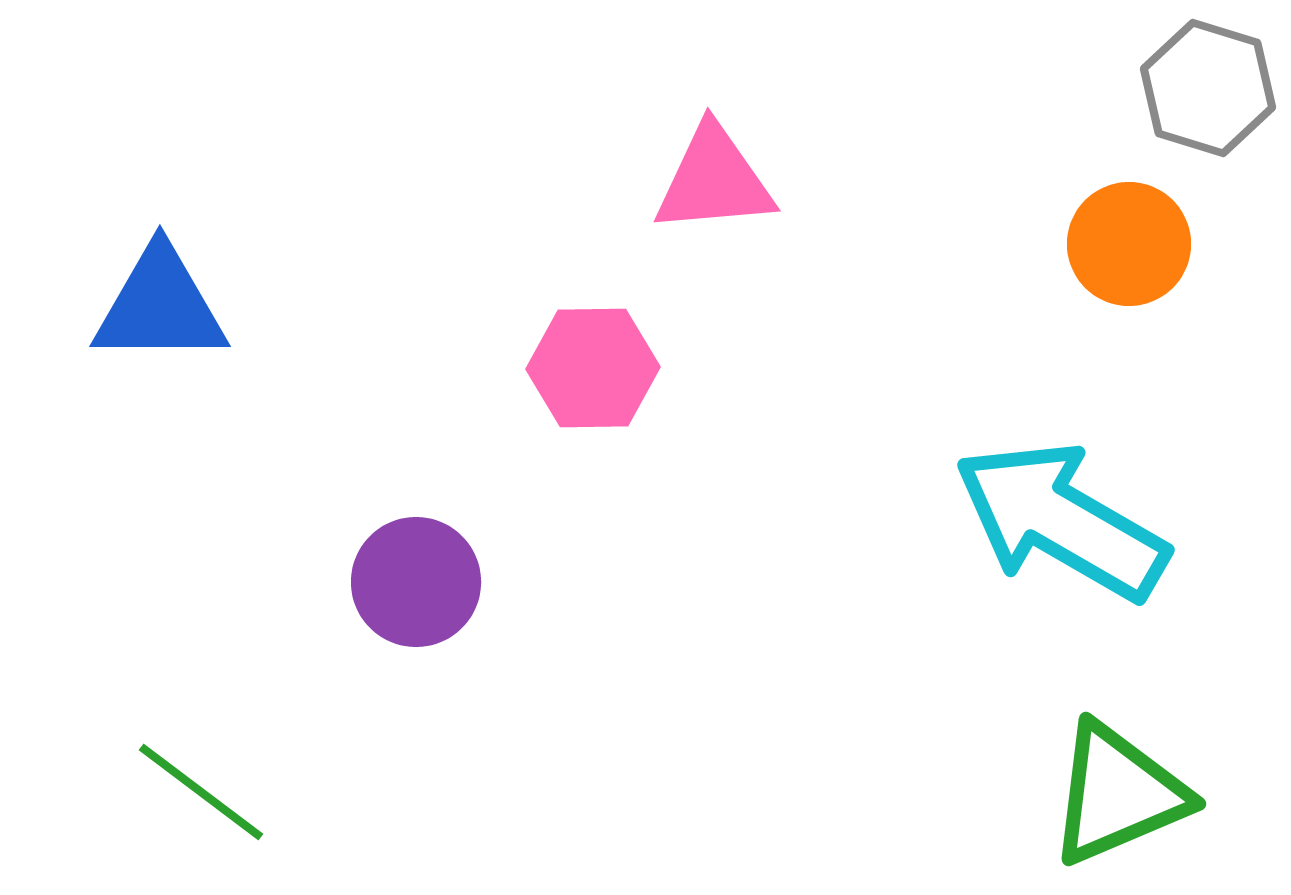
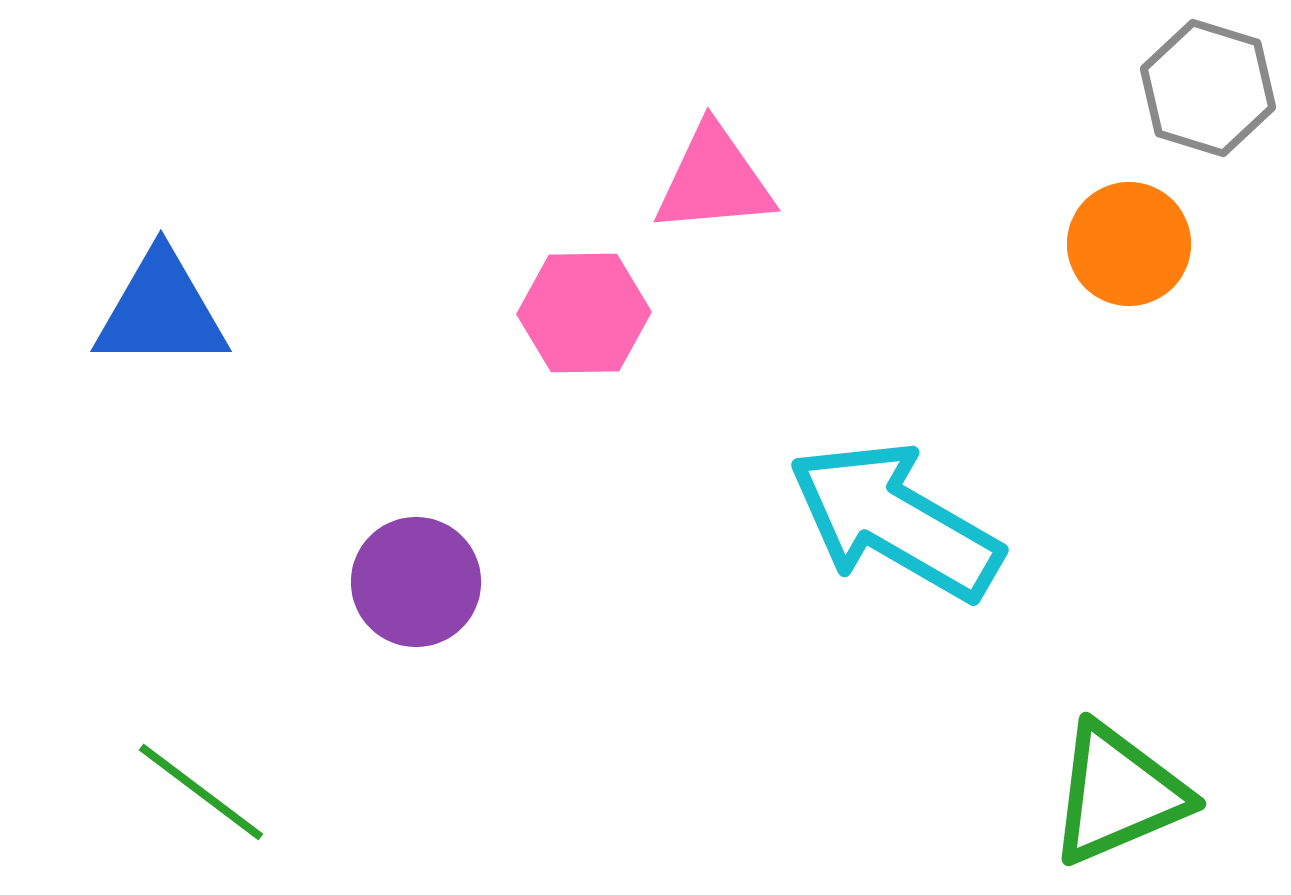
blue triangle: moved 1 px right, 5 px down
pink hexagon: moved 9 px left, 55 px up
cyan arrow: moved 166 px left
